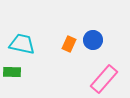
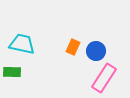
blue circle: moved 3 px right, 11 px down
orange rectangle: moved 4 px right, 3 px down
pink rectangle: moved 1 px up; rotated 8 degrees counterclockwise
